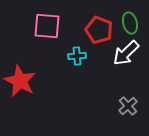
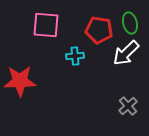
pink square: moved 1 px left, 1 px up
red pentagon: rotated 12 degrees counterclockwise
cyan cross: moved 2 px left
red star: rotated 28 degrees counterclockwise
